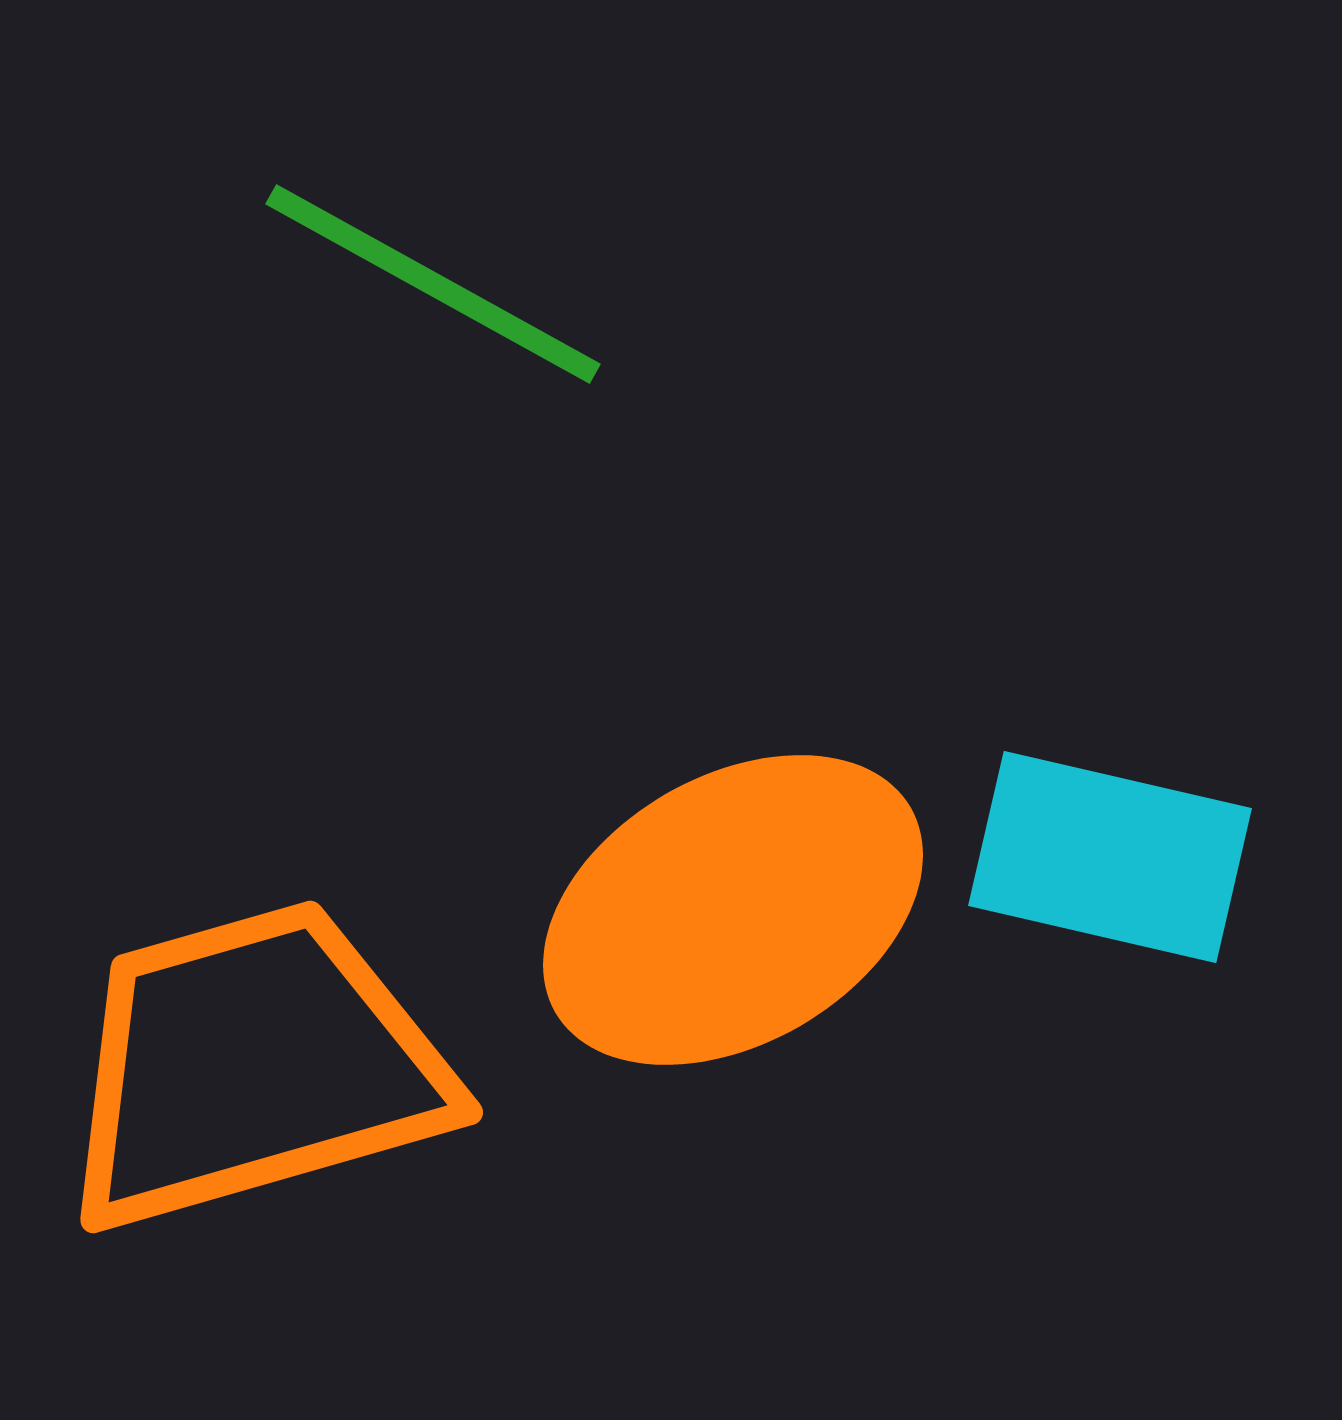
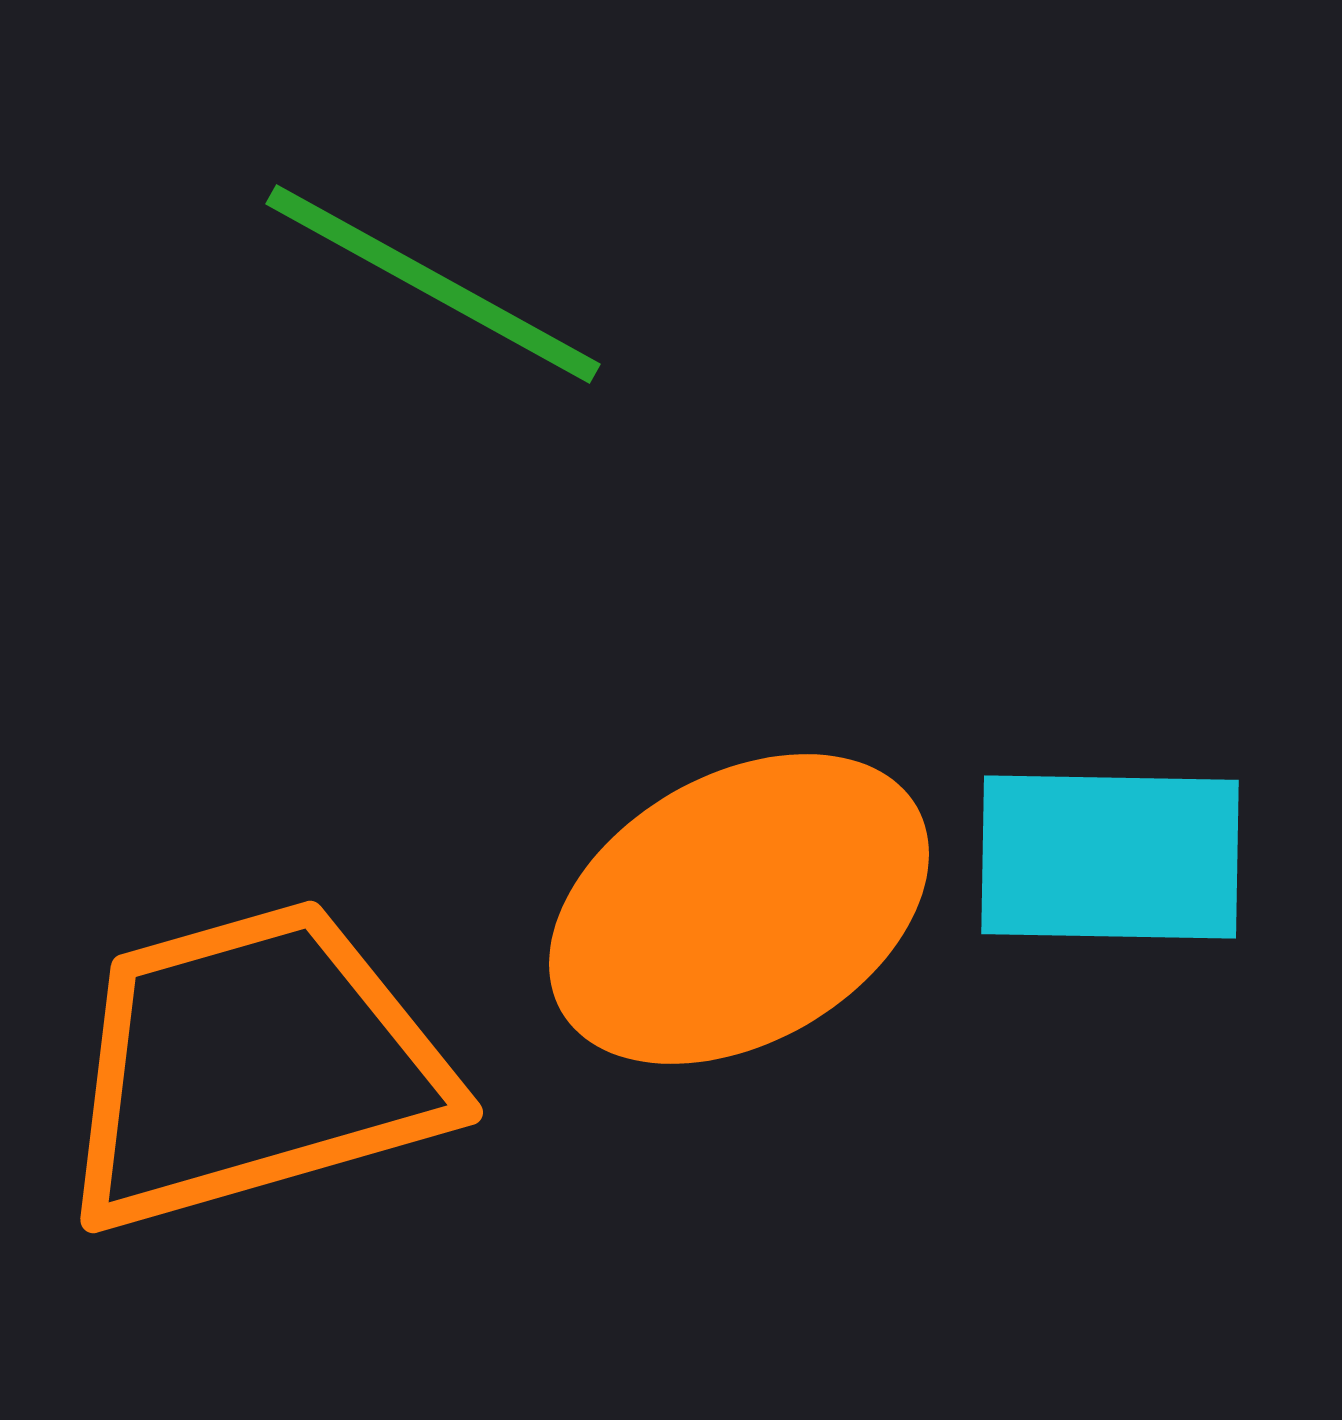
cyan rectangle: rotated 12 degrees counterclockwise
orange ellipse: moved 6 px right, 1 px up
